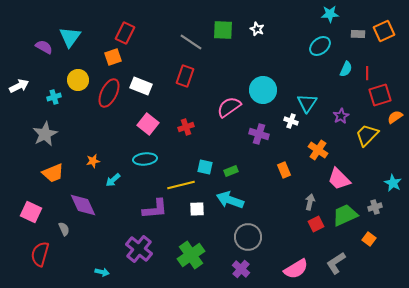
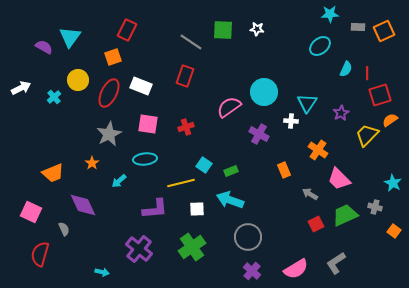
white star at (257, 29): rotated 16 degrees counterclockwise
red rectangle at (125, 33): moved 2 px right, 3 px up
gray rectangle at (358, 34): moved 7 px up
white arrow at (19, 86): moved 2 px right, 2 px down
cyan circle at (263, 90): moved 1 px right, 2 px down
cyan cross at (54, 97): rotated 24 degrees counterclockwise
purple star at (341, 116): moved 3 px up
orange semicircle at (395, 117): moved 5 px left, 3 px down
white cross at (291, 121): rotated 16 degrees counterclockwise
pink square at (148, 124): rotated 30 degrees counterclockwise
gray star at (45, 134): moved 64 px right
purple cross at (259, 134): rotated 12 degrees clockwise
orange star at (93, 161): moved 1 px left, 2 px down; rotated 24 degrees counterclockwise
cyan square at (205, 167): moved 1 px left, 2 px up; rotated 21 degrees clockwise
cyan arrow at (113, 180): moved 6 px right, 1 px down
yellow line at (181, 185): moved 2 px up
gray arrow at (310, 202): moved 8 px up; rotated 70 degrees counterclockwise
gray cross at (375, 207): rotated 32 degrees clockwise
orange square at (369, 239): moved 25 px right, 8 px up
green cross at (191, 255): moved 1 px right, 8 px up
purple cross at (241, 269): moved 11 px right, 2 px down
